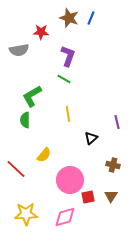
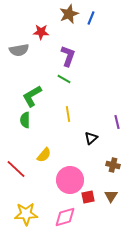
brown star: moved 4 px up; rotated 30 degrees clockwise
